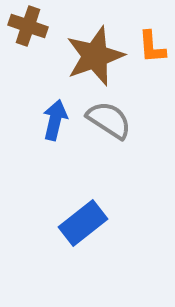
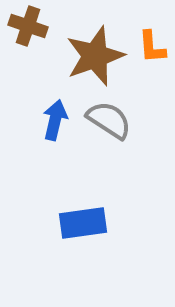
blue rectangle: rotated 30 degrees clockwise
